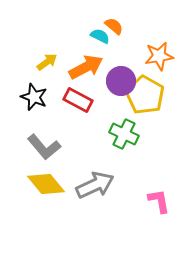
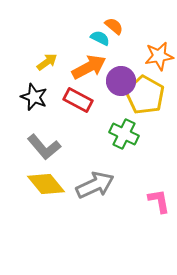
cyan semicircle: moved 2 px down
orange arrow: moved 3 px right
